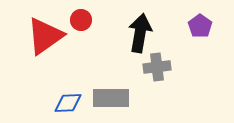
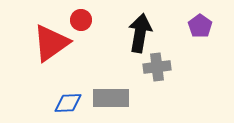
red triangle: moved 6 px right, 7 px down
